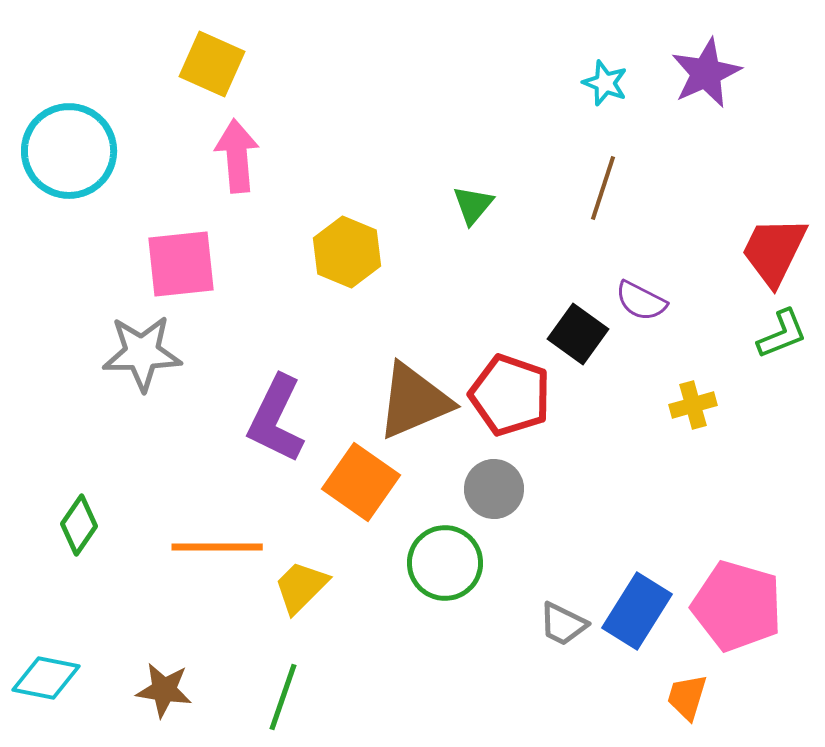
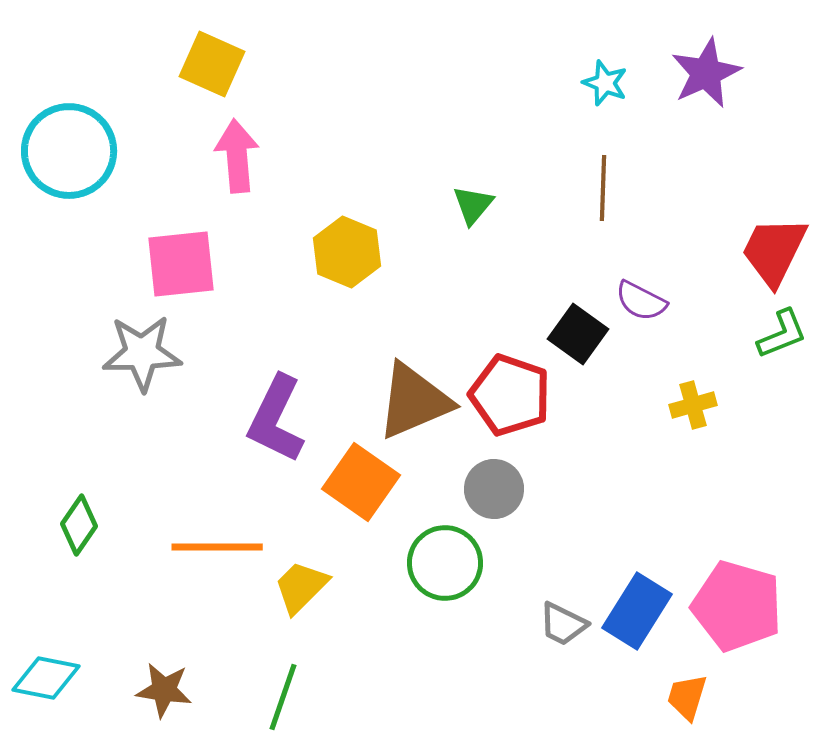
brown line: rotated 16 degrees counterclockwise
